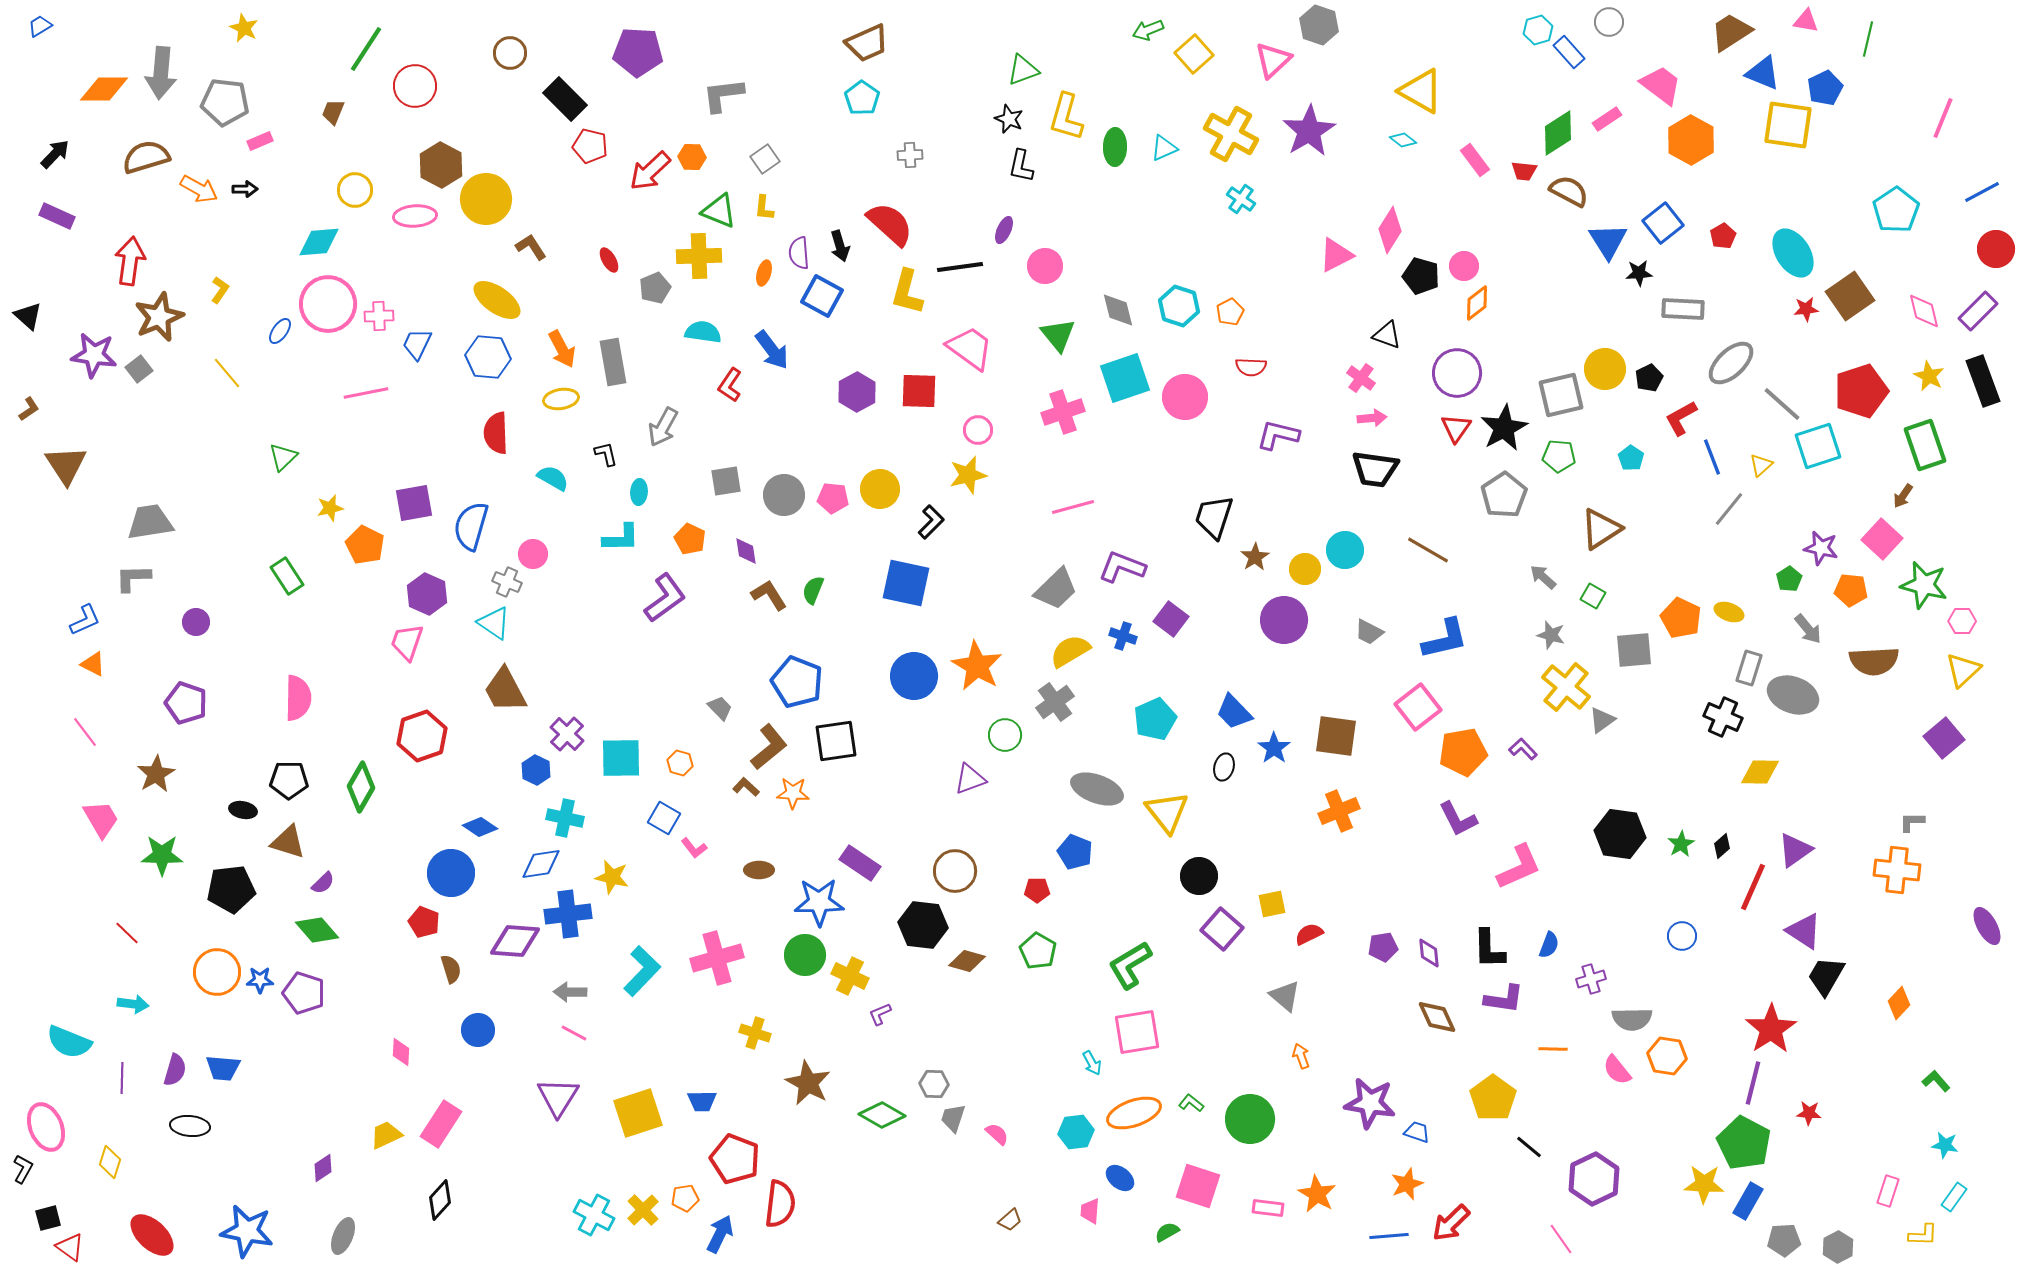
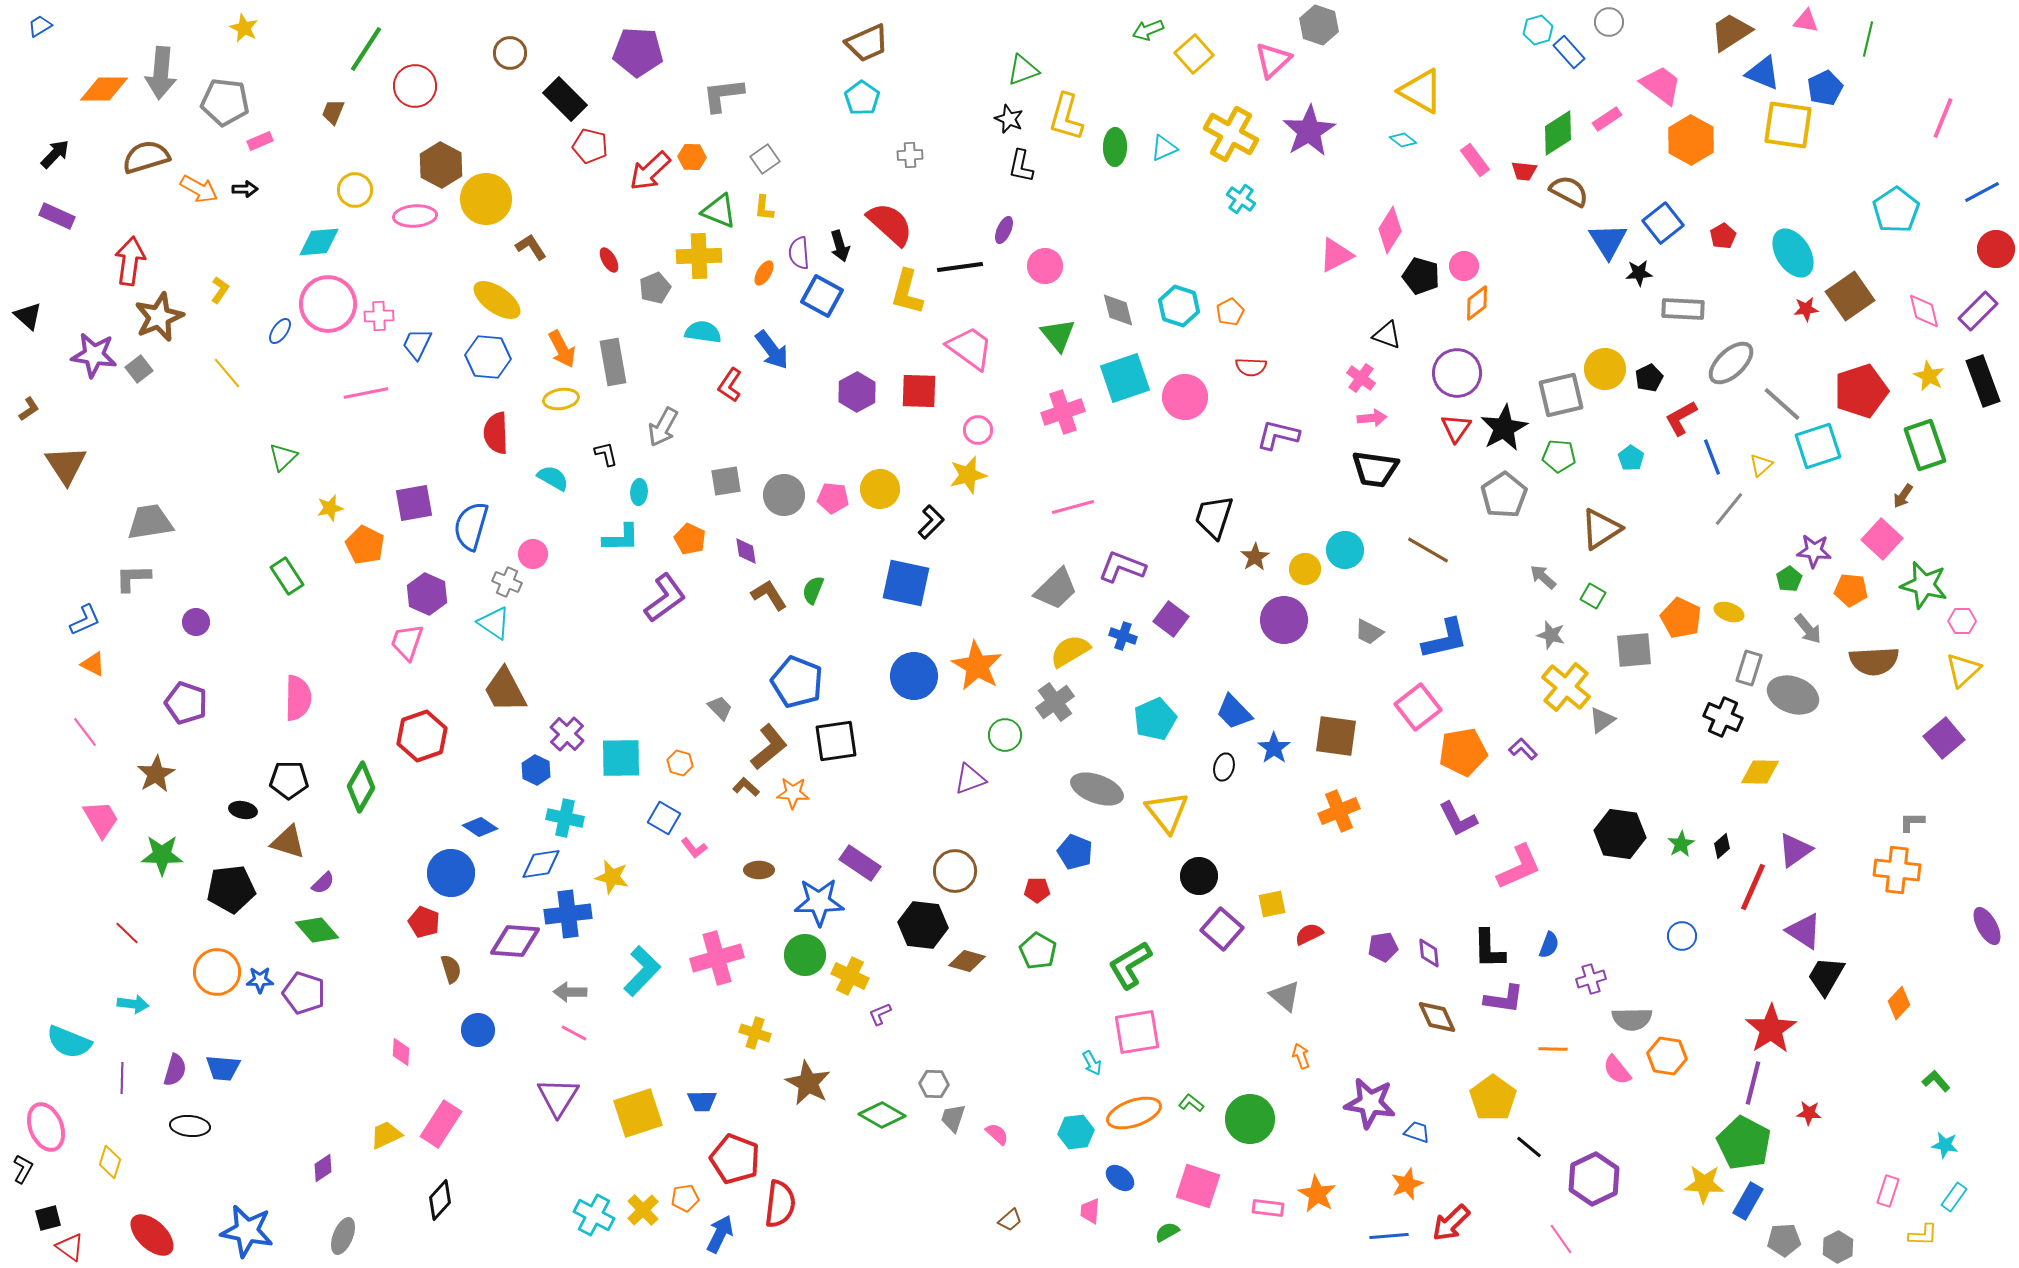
orange ellipse at (764, 273): rotated 15 degrees clockwise
purple star at (1821, 548): moved 7 px left, 3 px down; rotated 8 degrees counterclockwise
